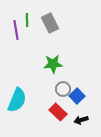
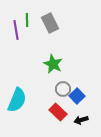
green star: rotated 30 degrees clockwise
